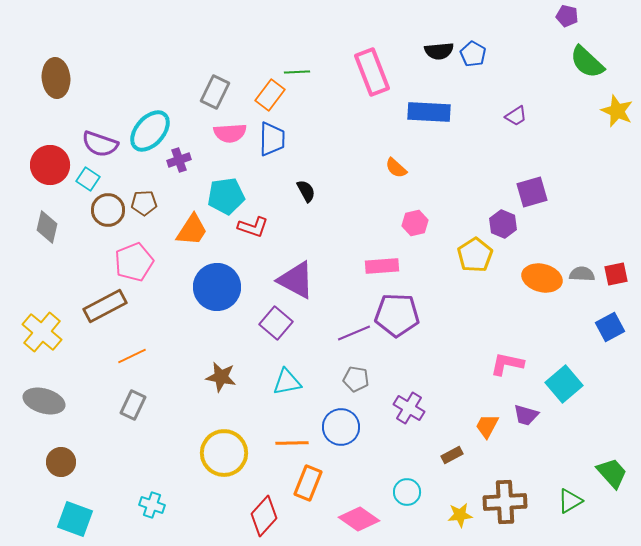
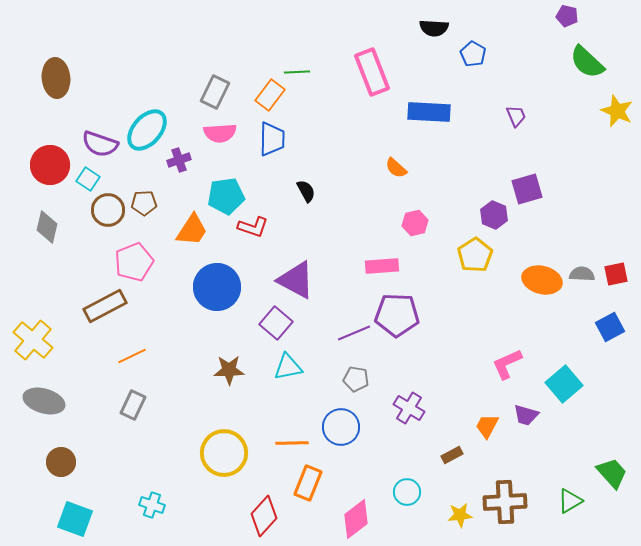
black semicircle at (439, 51): moved 5 px left, 23 px up; rotated 8 degrees clockwise
purple trapezoid at (516, 116): rotated 80 degrees counterclockwise
cyan ellipse at (150, 131): moved 3 px left, 1 px up
pink semicircle at (230, 133): moved 10 px left
purple square at (532, 192): moved 5 px left, 3 px up
purple hexagon at (503, 224): moved 9 px left, 9 px up
orange ellipse at (542, 278): moved 2 px down
yellow cross at (42, 332): moved 9 px left, 8 px down
pink L-shape at (507, 364): rotated 36 degrees counterclockwise
brown star at (221, 377): moved 8 px right, 7 px up; rotated 12 degrees counterclockwise
cyan triangle at (287, 382): moved 1 px right, 15 px up
pink diamond at (359, 519): moved 3 px left; rotated 72 degrees counterclockwise
